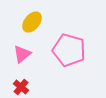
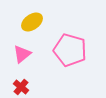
yellow ellipse: rotated 15 degrees clockwise
pink pentagon: moved 1 px right
